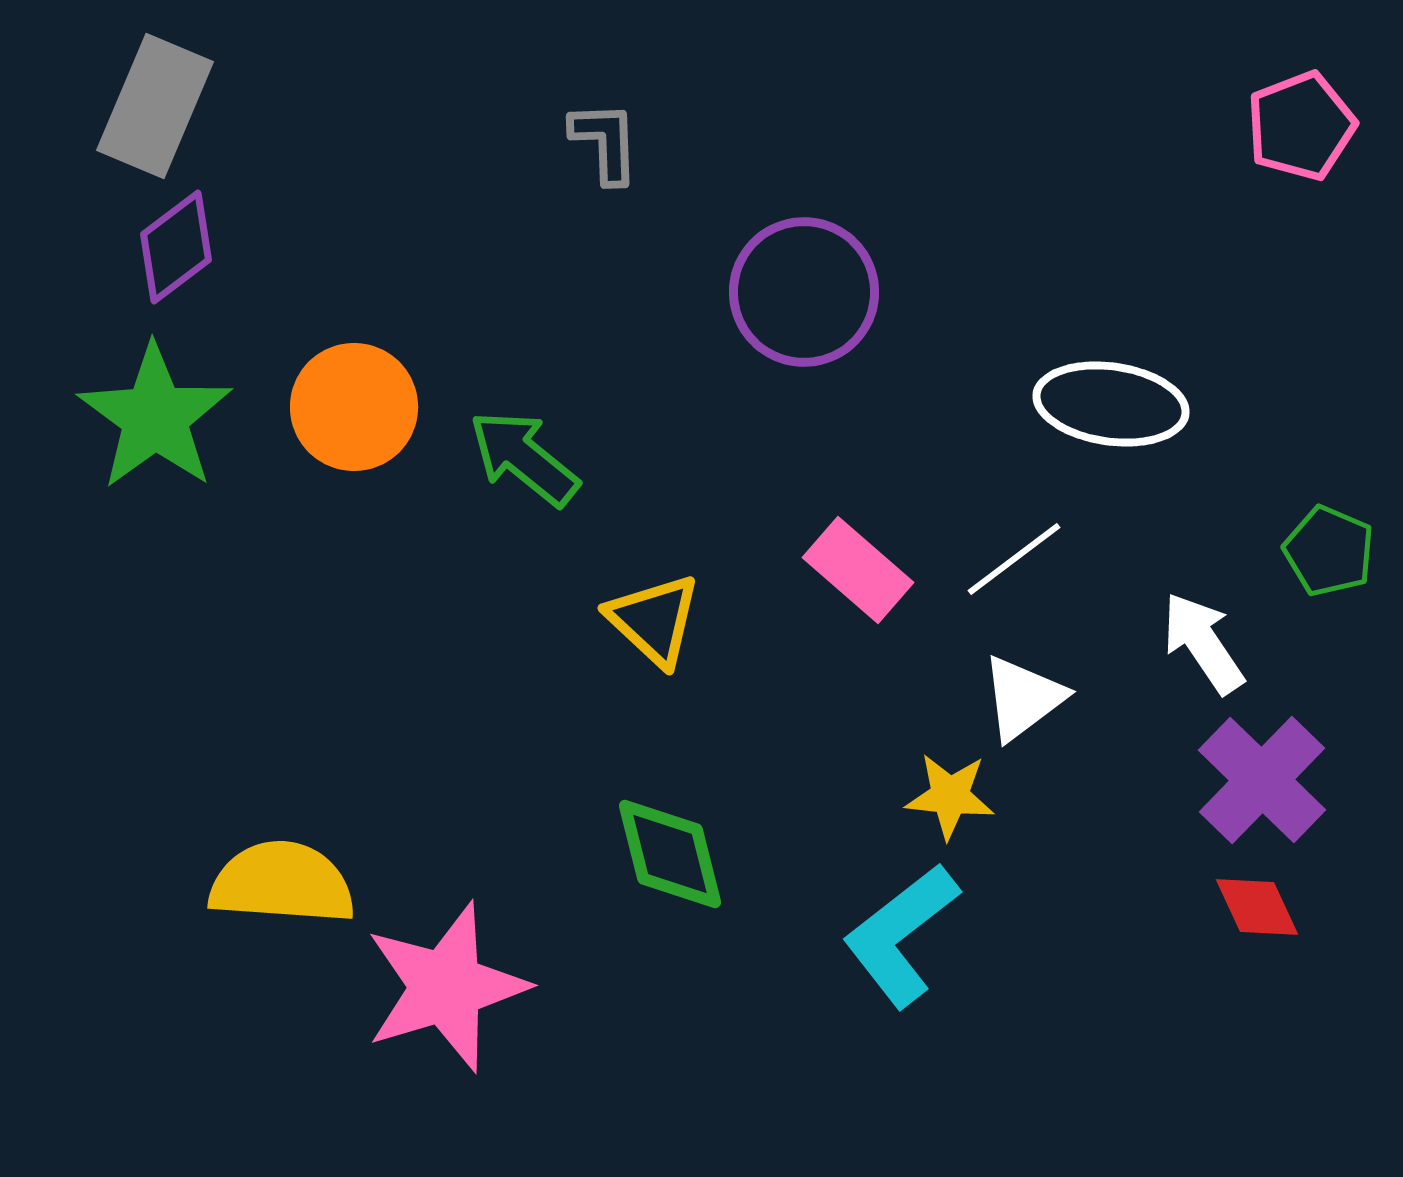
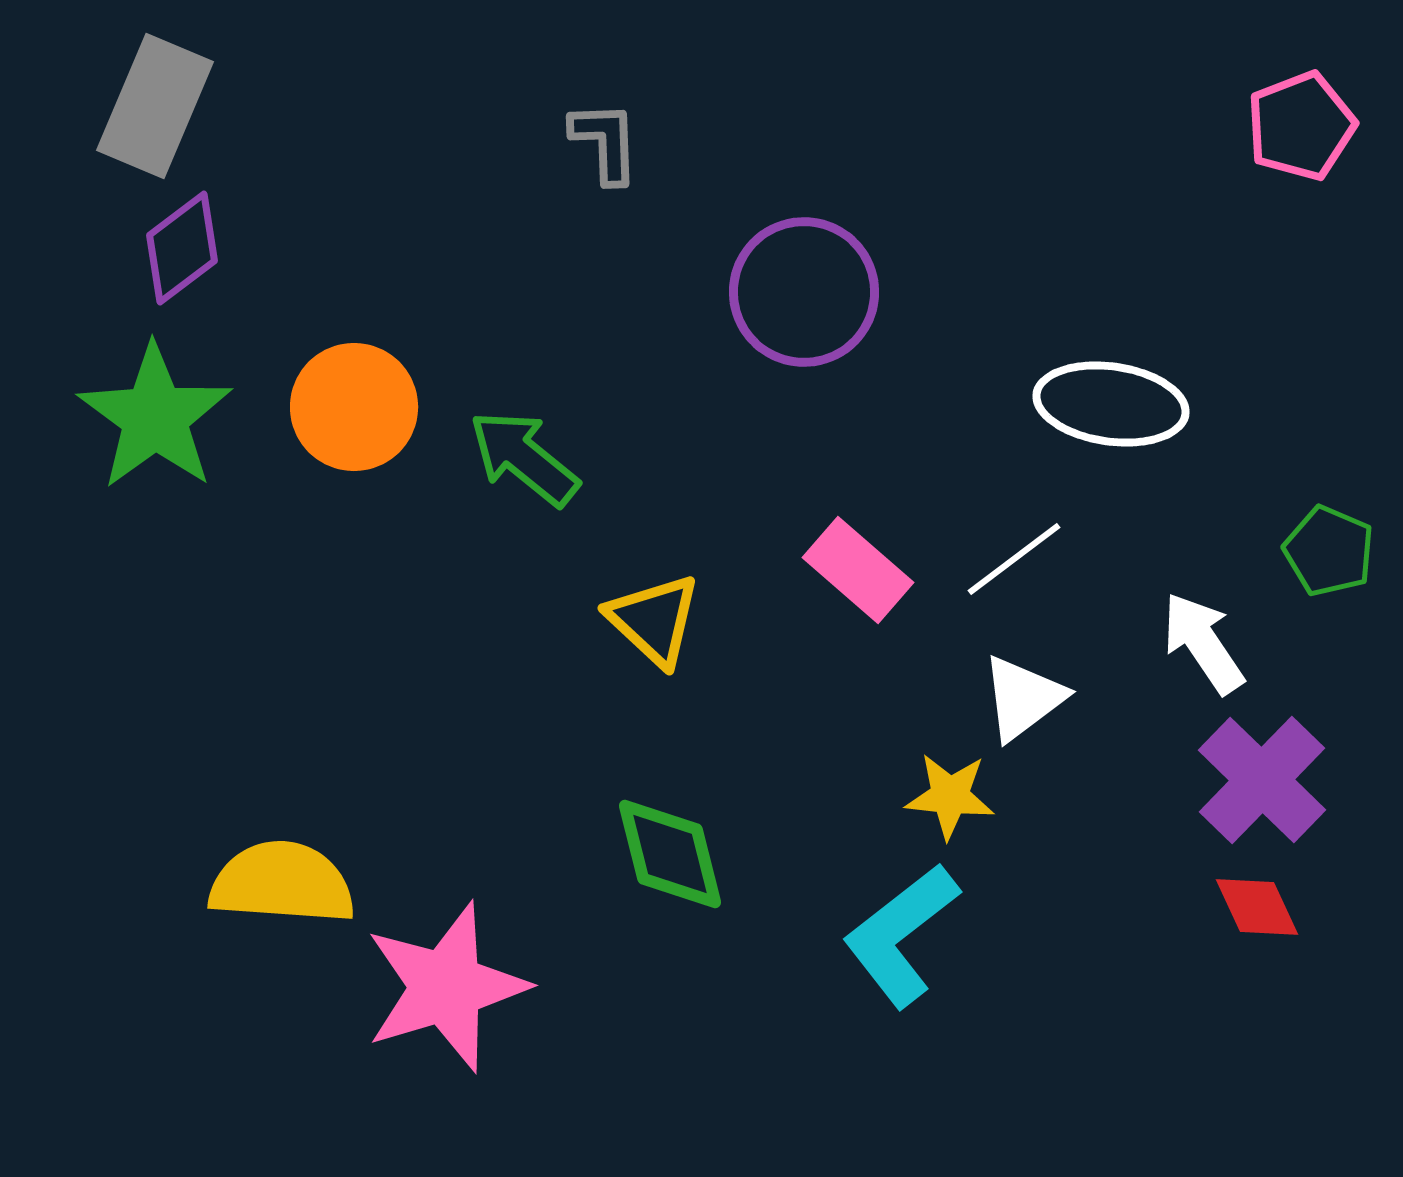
purple diamond: moved 6 px right, 1 px down
